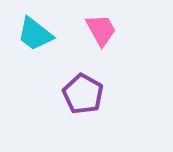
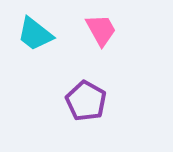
purple pentagon: moved 3 px right, 7 px down
